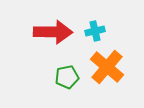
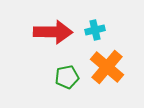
cyan cross: moved 1 px up
